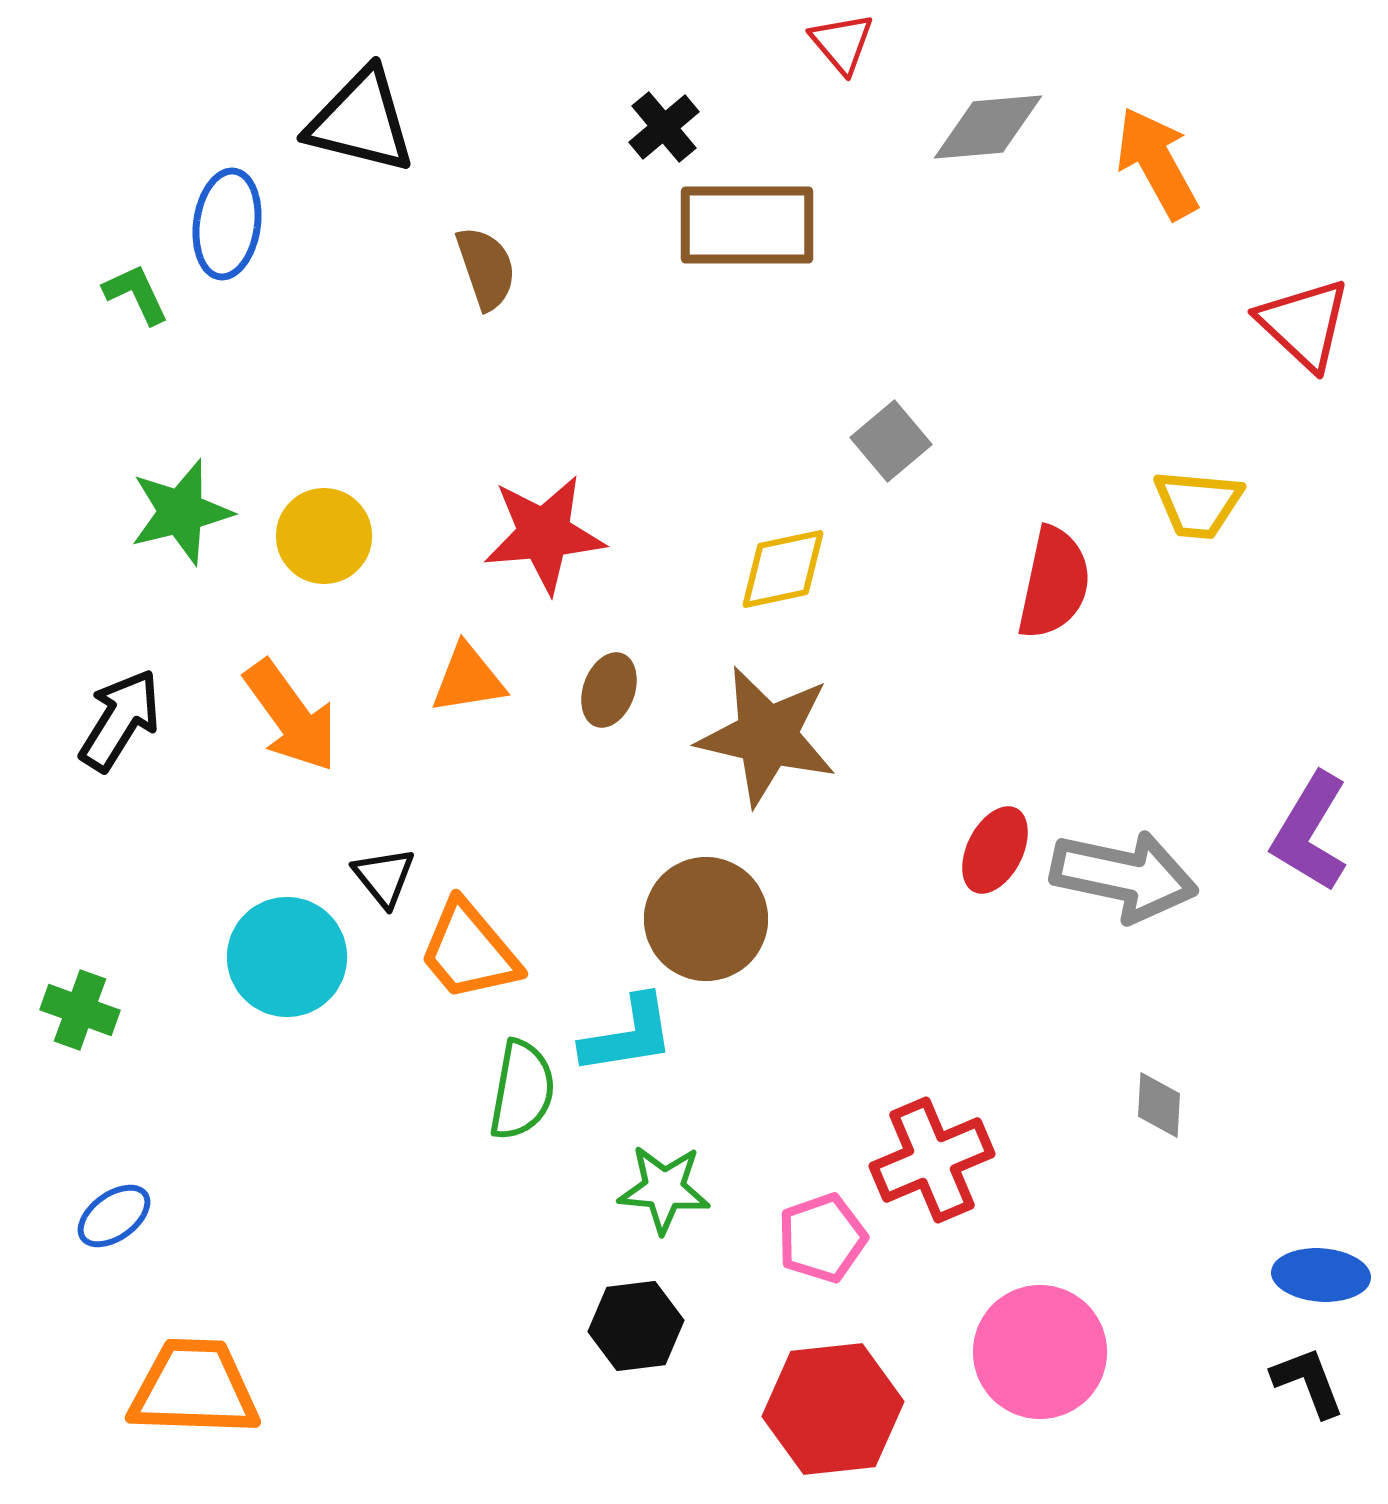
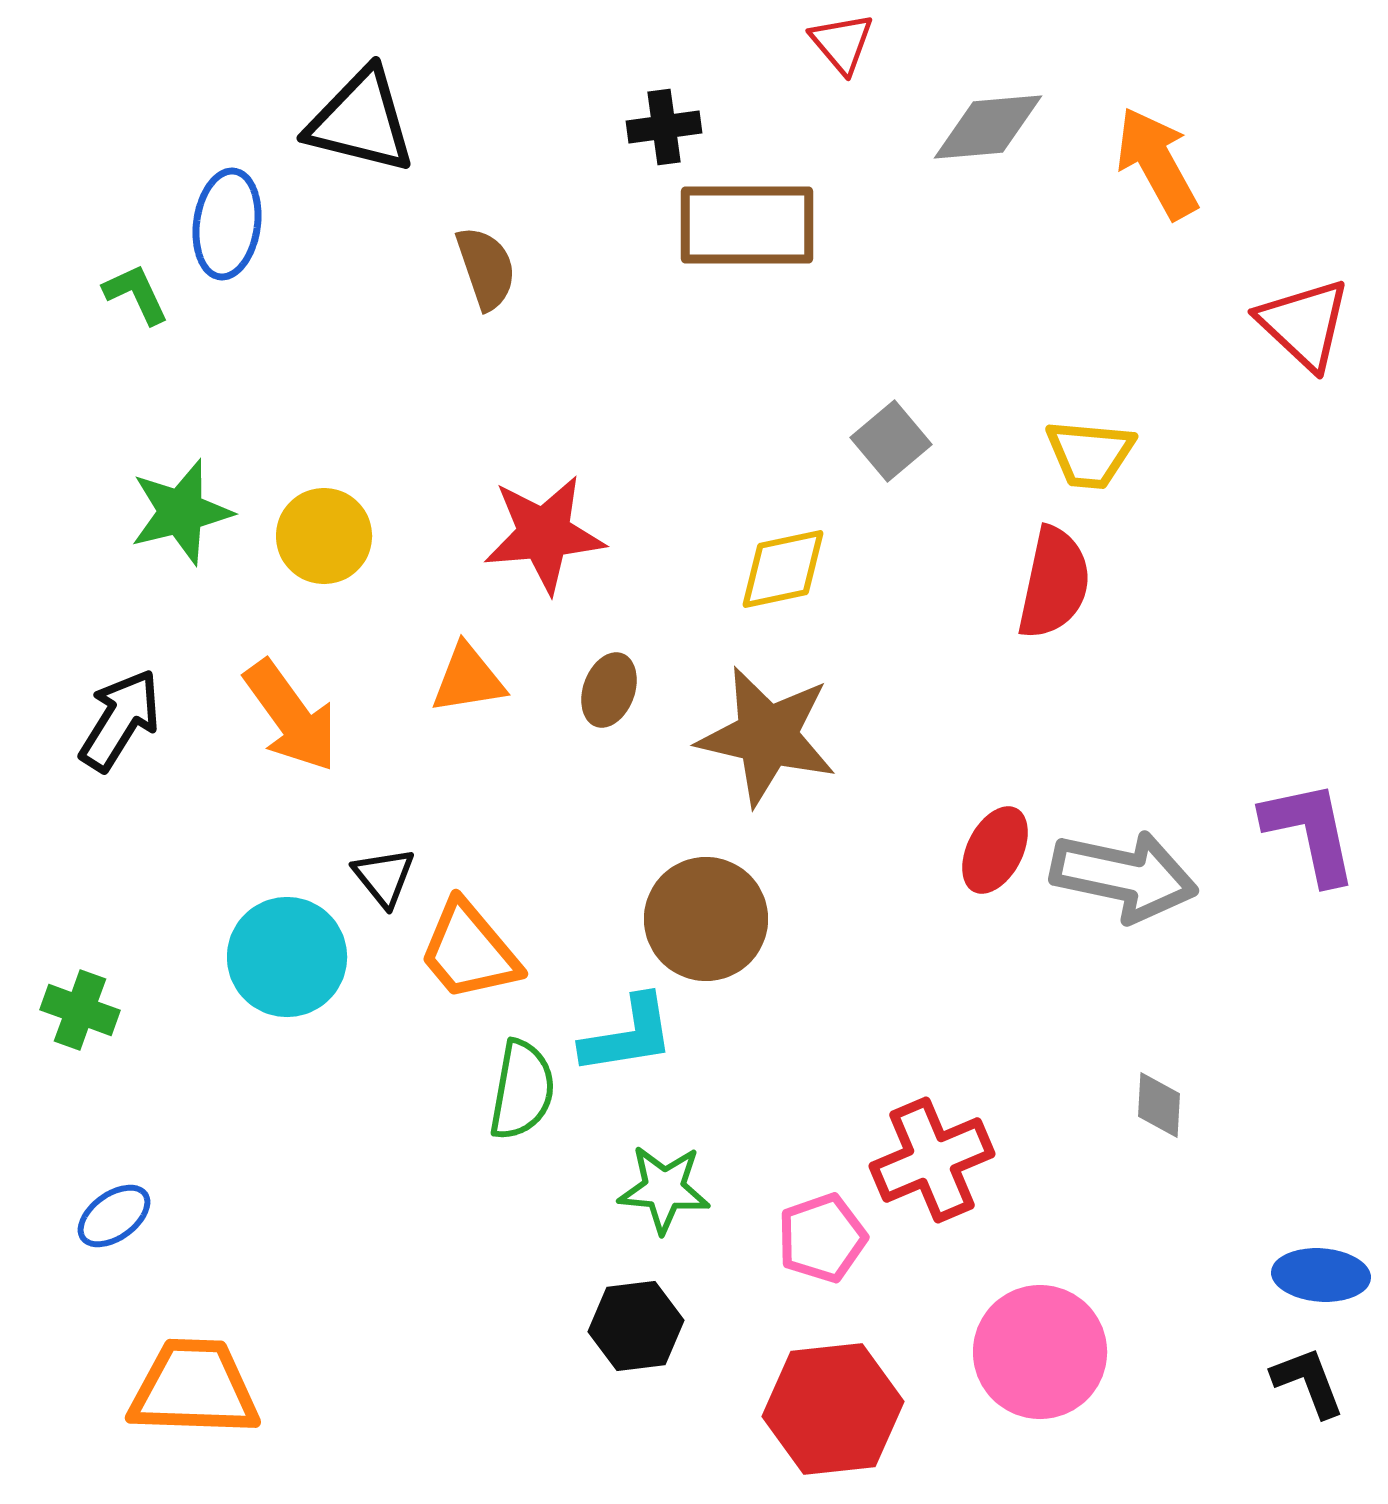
black cross at (664, 127): rotated 32 degrees clockwise
yellow trapezoid at (1198, 504): moved 108 px left, 50 px up
purple L-shape at (1310, 832): rotated 137 degrees clockwise
